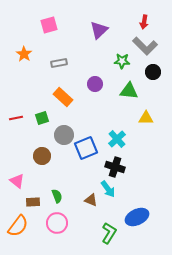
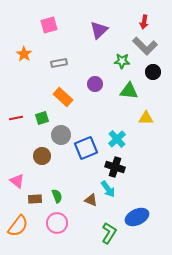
gray circle: moved 3 px left
brown rectangle: moved 2 px right, 3 px up
